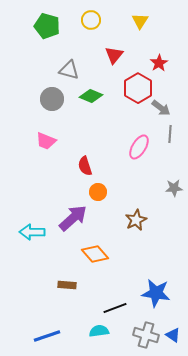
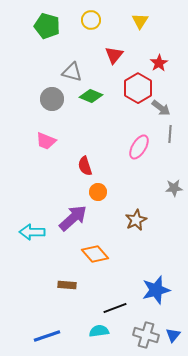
gray triangle: moved 3 px right, 2 px down
blue star: moved 3 px up; rotated 24 degrees counterclockwise
blue triangle: rotated 35 degrees clockwise
